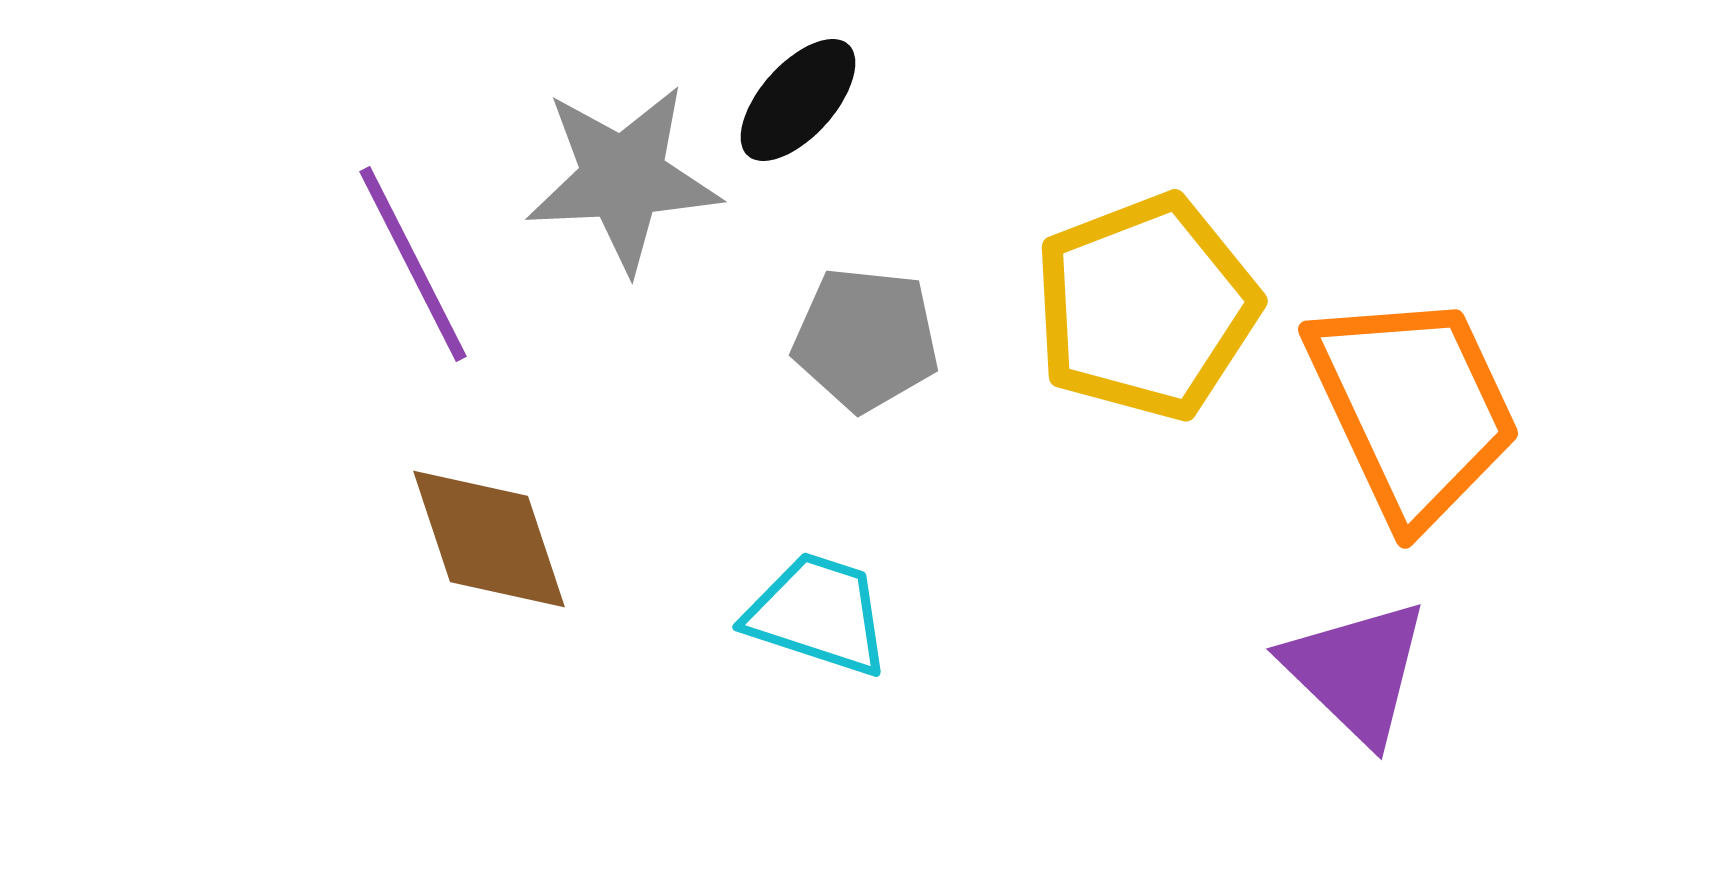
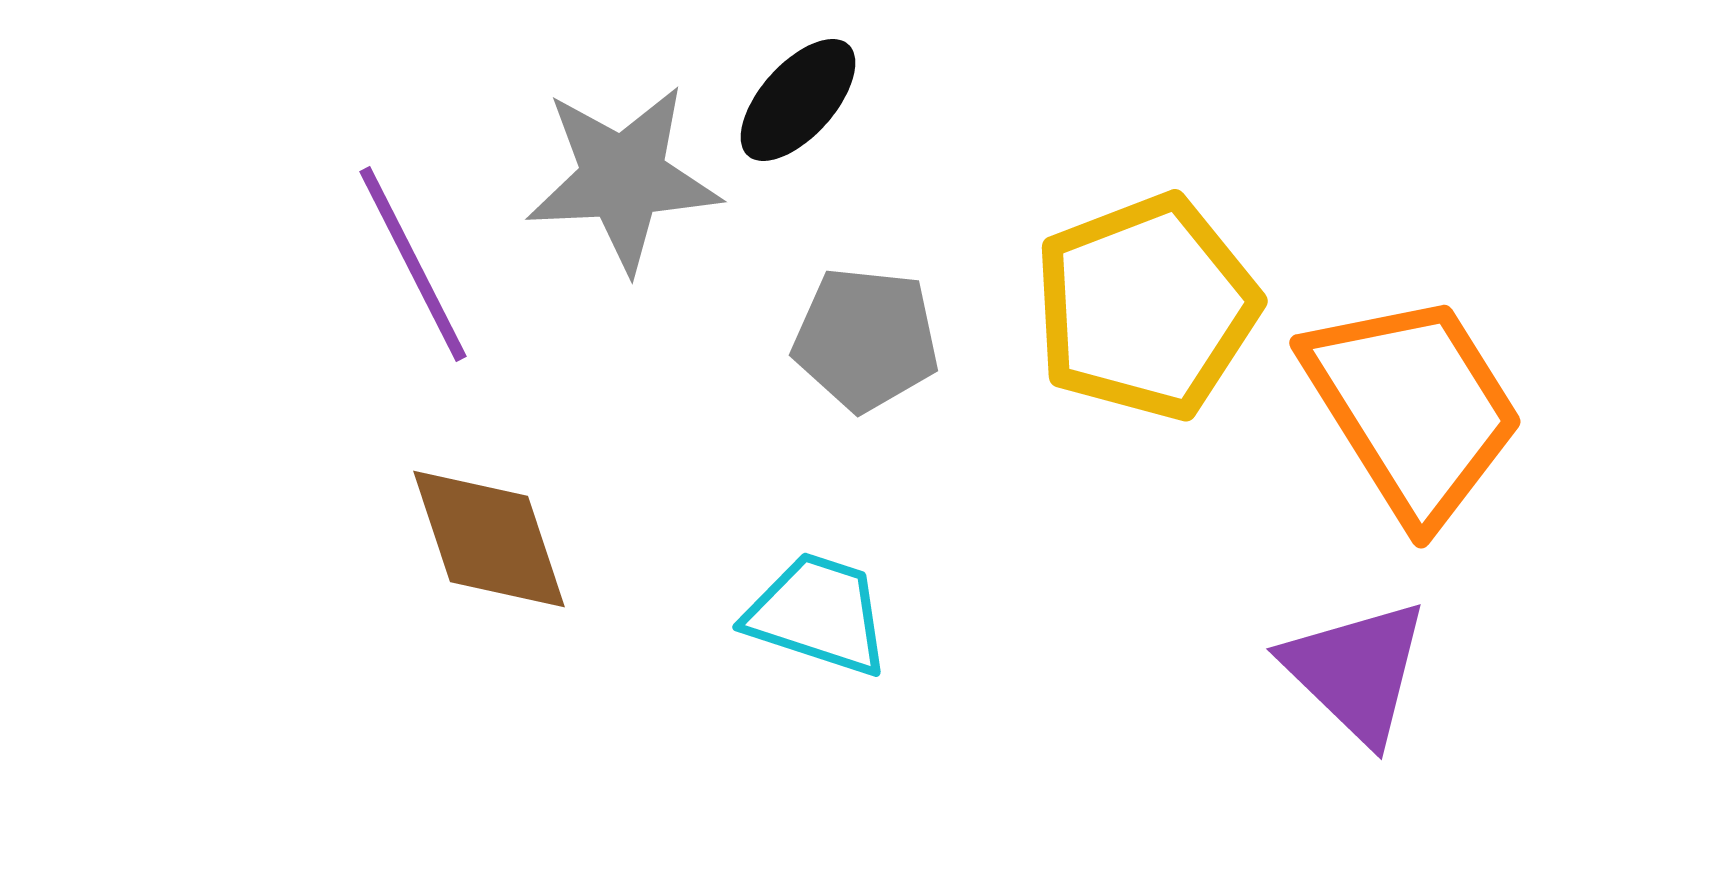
orange trapezoid: rotated 7 degrees counterclockwise
